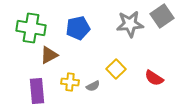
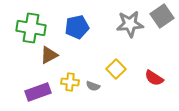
blue pentagon: moved 1 px left, 1 px up
gray semicircle: rotated 48 degrees clockwise
purple rectangle: moved 1 px right, 1 px down; rotated 75 degrees clockwise
